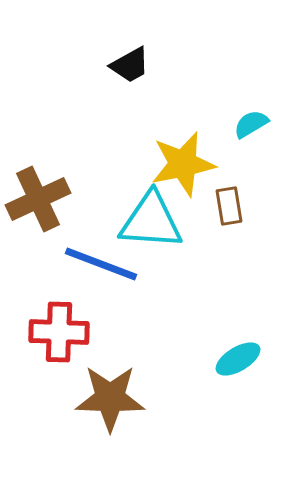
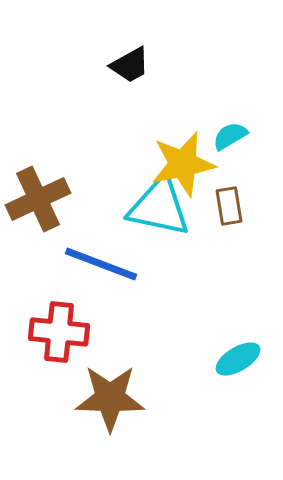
cyan semicircle: moved 21 px left, 12 px down
cyan triangle: moved 8 px right, 14 px up; rotated 8 degrees clockwise
red cross: rotated 4 degrees clockwise
